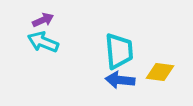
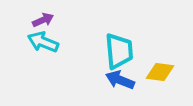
blue arrow: rotated 16 degrees clockwise
